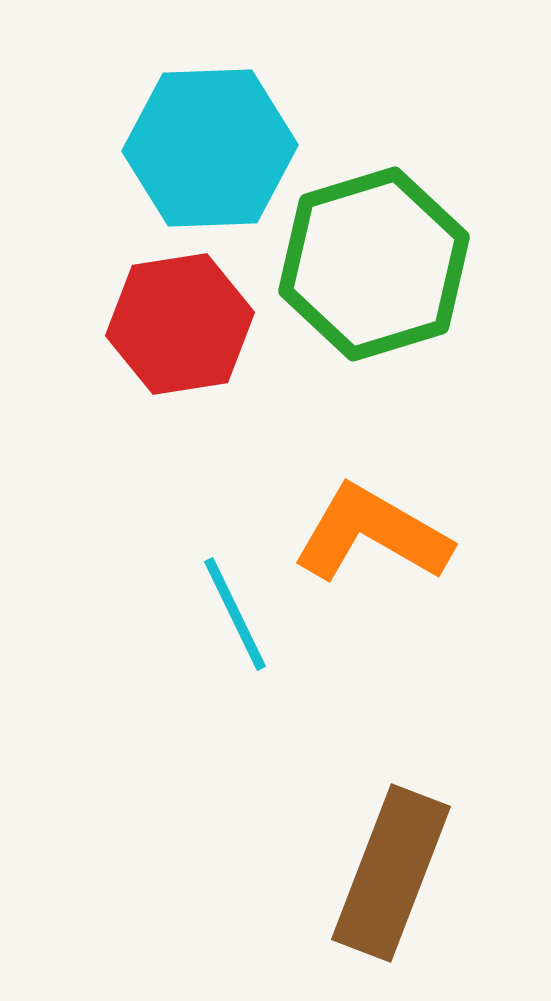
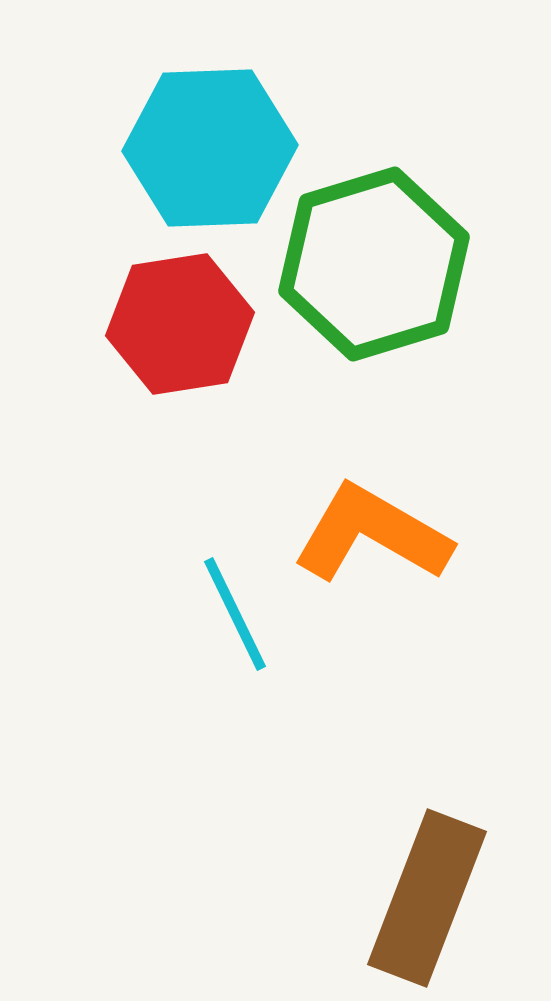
brown rectangle: moved 36 px right, 25 px down
